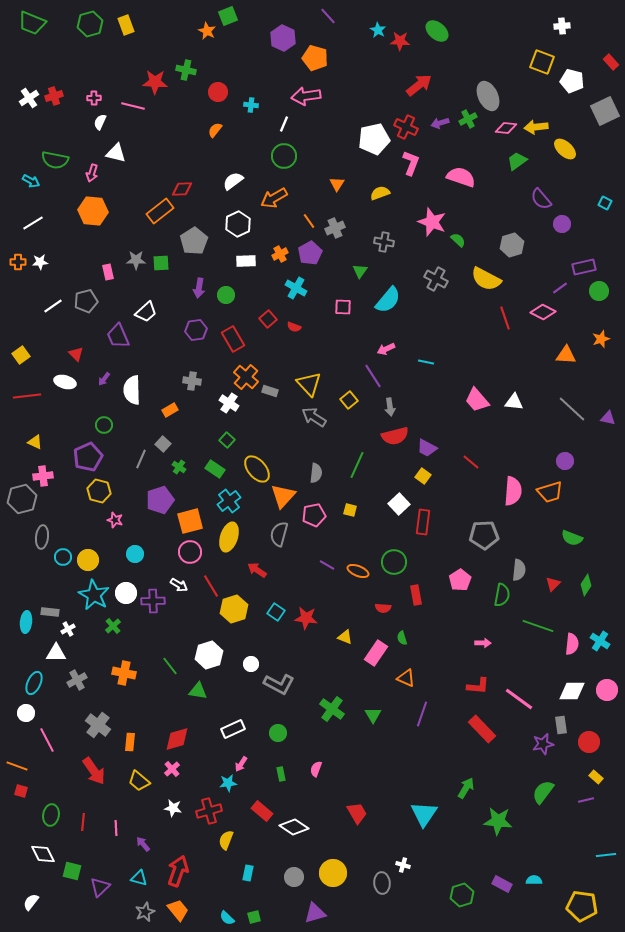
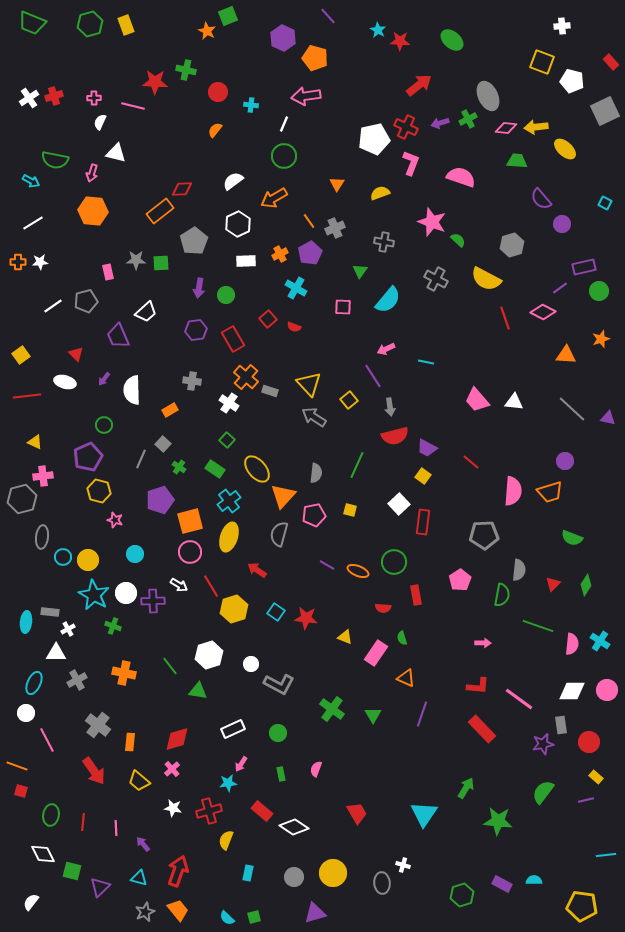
green ellipse at (437, 31): moved 15 px right, 9 px down
green trapezoid at (517, 161): rotated 40 degrees clockwise
green cross at (113, 626): rotated 28 degrees counterclockwise
